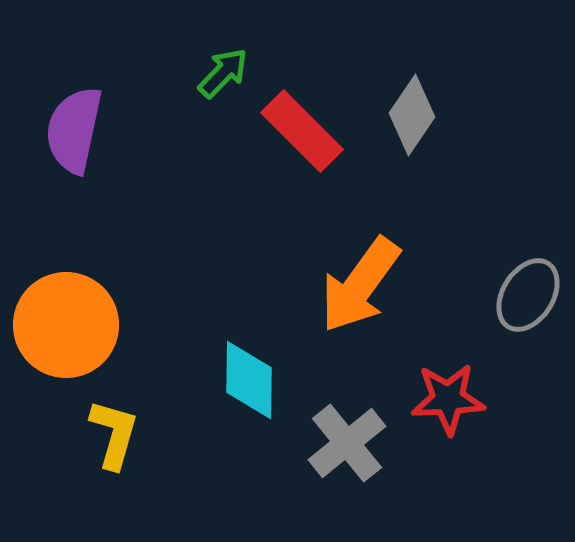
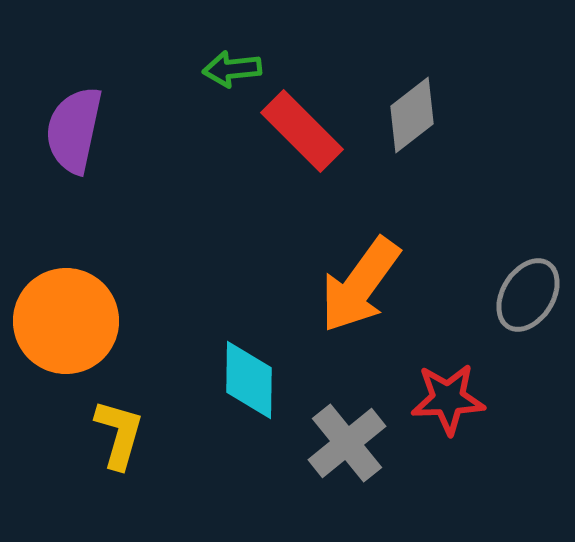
green arrow: moved 9 px right, 4 px up; rotated 140 degrees counterclockwise
gray diamond: rotated 18 degrees clockwise
orange circle: moved 4 px up
yellow L-shape: moved 5 px right
